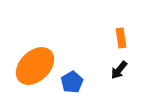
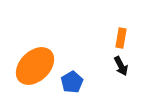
orange rectangle: rotated 18 degrees clockwise
black arrow: moved 2 px right, 4 px up; rotated 66 degrees counterclockwise
